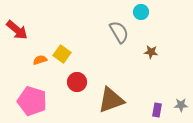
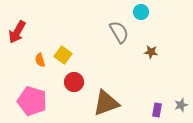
red arrow: moved 2 px down; rotated 80 degrees clockwise
yellow square: moved 1 px right, 1 px down
orange semicircle: rotated 88 degrees counterclockwise
red circle: moved 3 px left
brown triangle: moved 5 px left, 3 px down
gray star: rotated 16 degrees counterclockwise
